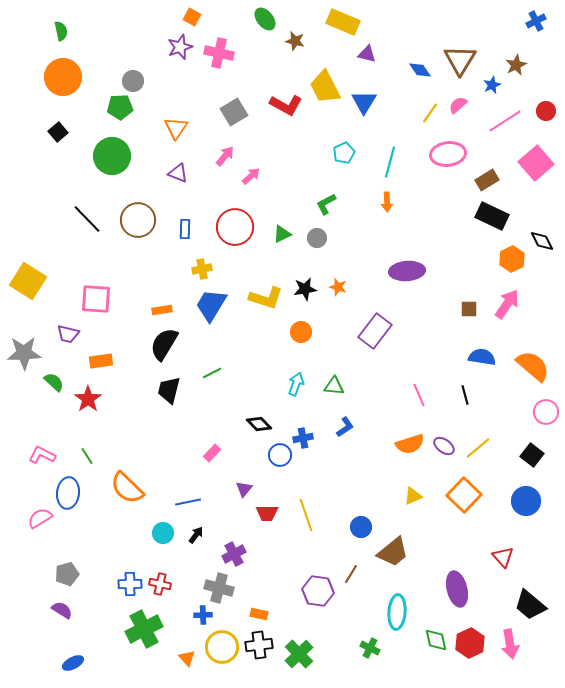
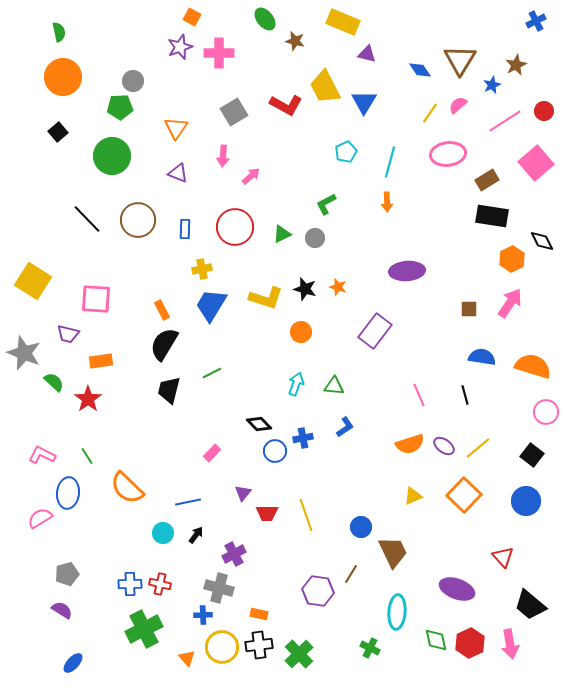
green semicircle at (61, 31): moved 2 px left, 1 px down
pink cross at (219, 53): rotated 12 degrees counterclockwise
red circle at (546, 111): moved 2 px left
cyan pentagon at (344, 153): moved 2 px right, 1 px up
pink arrow at (225, 156): moved 2 px left; rotated 145 degrees clockwise
black rectangle at (492, 216): rotated 16 degrees counterclockwise
gray circle at (317, 238): moved 2 px left
yellow square at (28, 281): moved 5 px right
black star at (305, 289): rotated 25 degrees clockwise
pink arrow at (507, 304): moved 3 px right, 1 px up
orange rectangle at (162, 310): rotated 72 degrees clockwise
gray star at (24, 353): rotated 24 degrees clockwise
orange semicircle at (533, 366): rotated 24 degrees counterclockwise
blue circle at (280, 455): moved 5 px left, 4 px up
purple triangle at (244, 489): moved 1 px left, 4 px down
brown trapezoid at (393, 552): rotated 76 degrees counterclockwise
purple ellipse at (457, 589): rotated 56 degrees counterclockwise
blue ellipse at (73, 663): rotated 20 degrees counterclockwise
